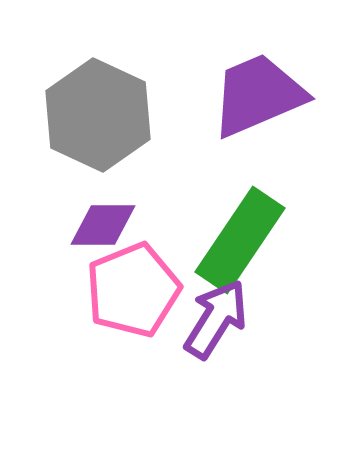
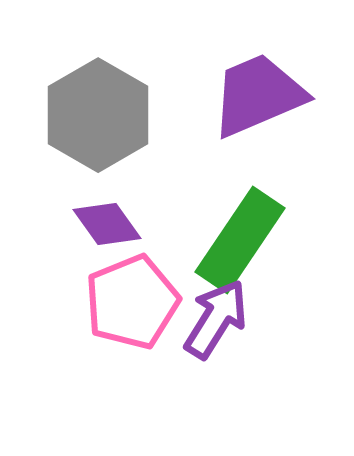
gray hexagon: rotated 5 degrees clockwise
purple diamond: moved 4 px right, 1 px up; rotated 54 degrees clockwise
pink pentagon: moved 1 px left, 12 px down
